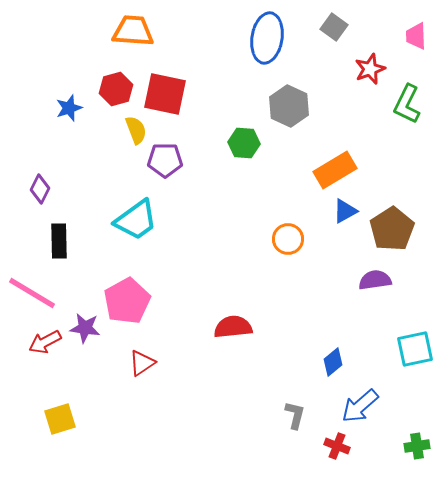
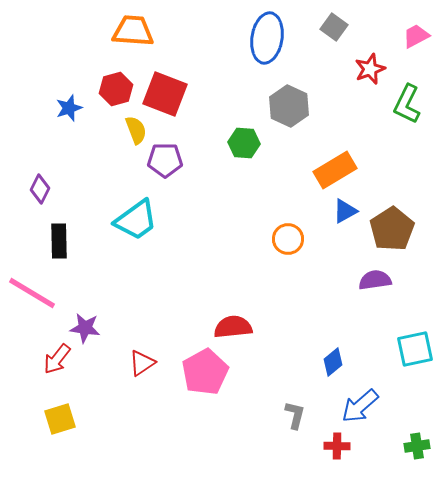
pink trapezoid: rotated 64 degrees clockwise
red square: rotated 9 degrees clockwise
pink pentagon: moved 78 px right, 71 px down
red arrow: moved 12 px right, 17 px down; rotated 24 degrees counterclockwise
red cross: rotated 20 degrees counterclockwise
